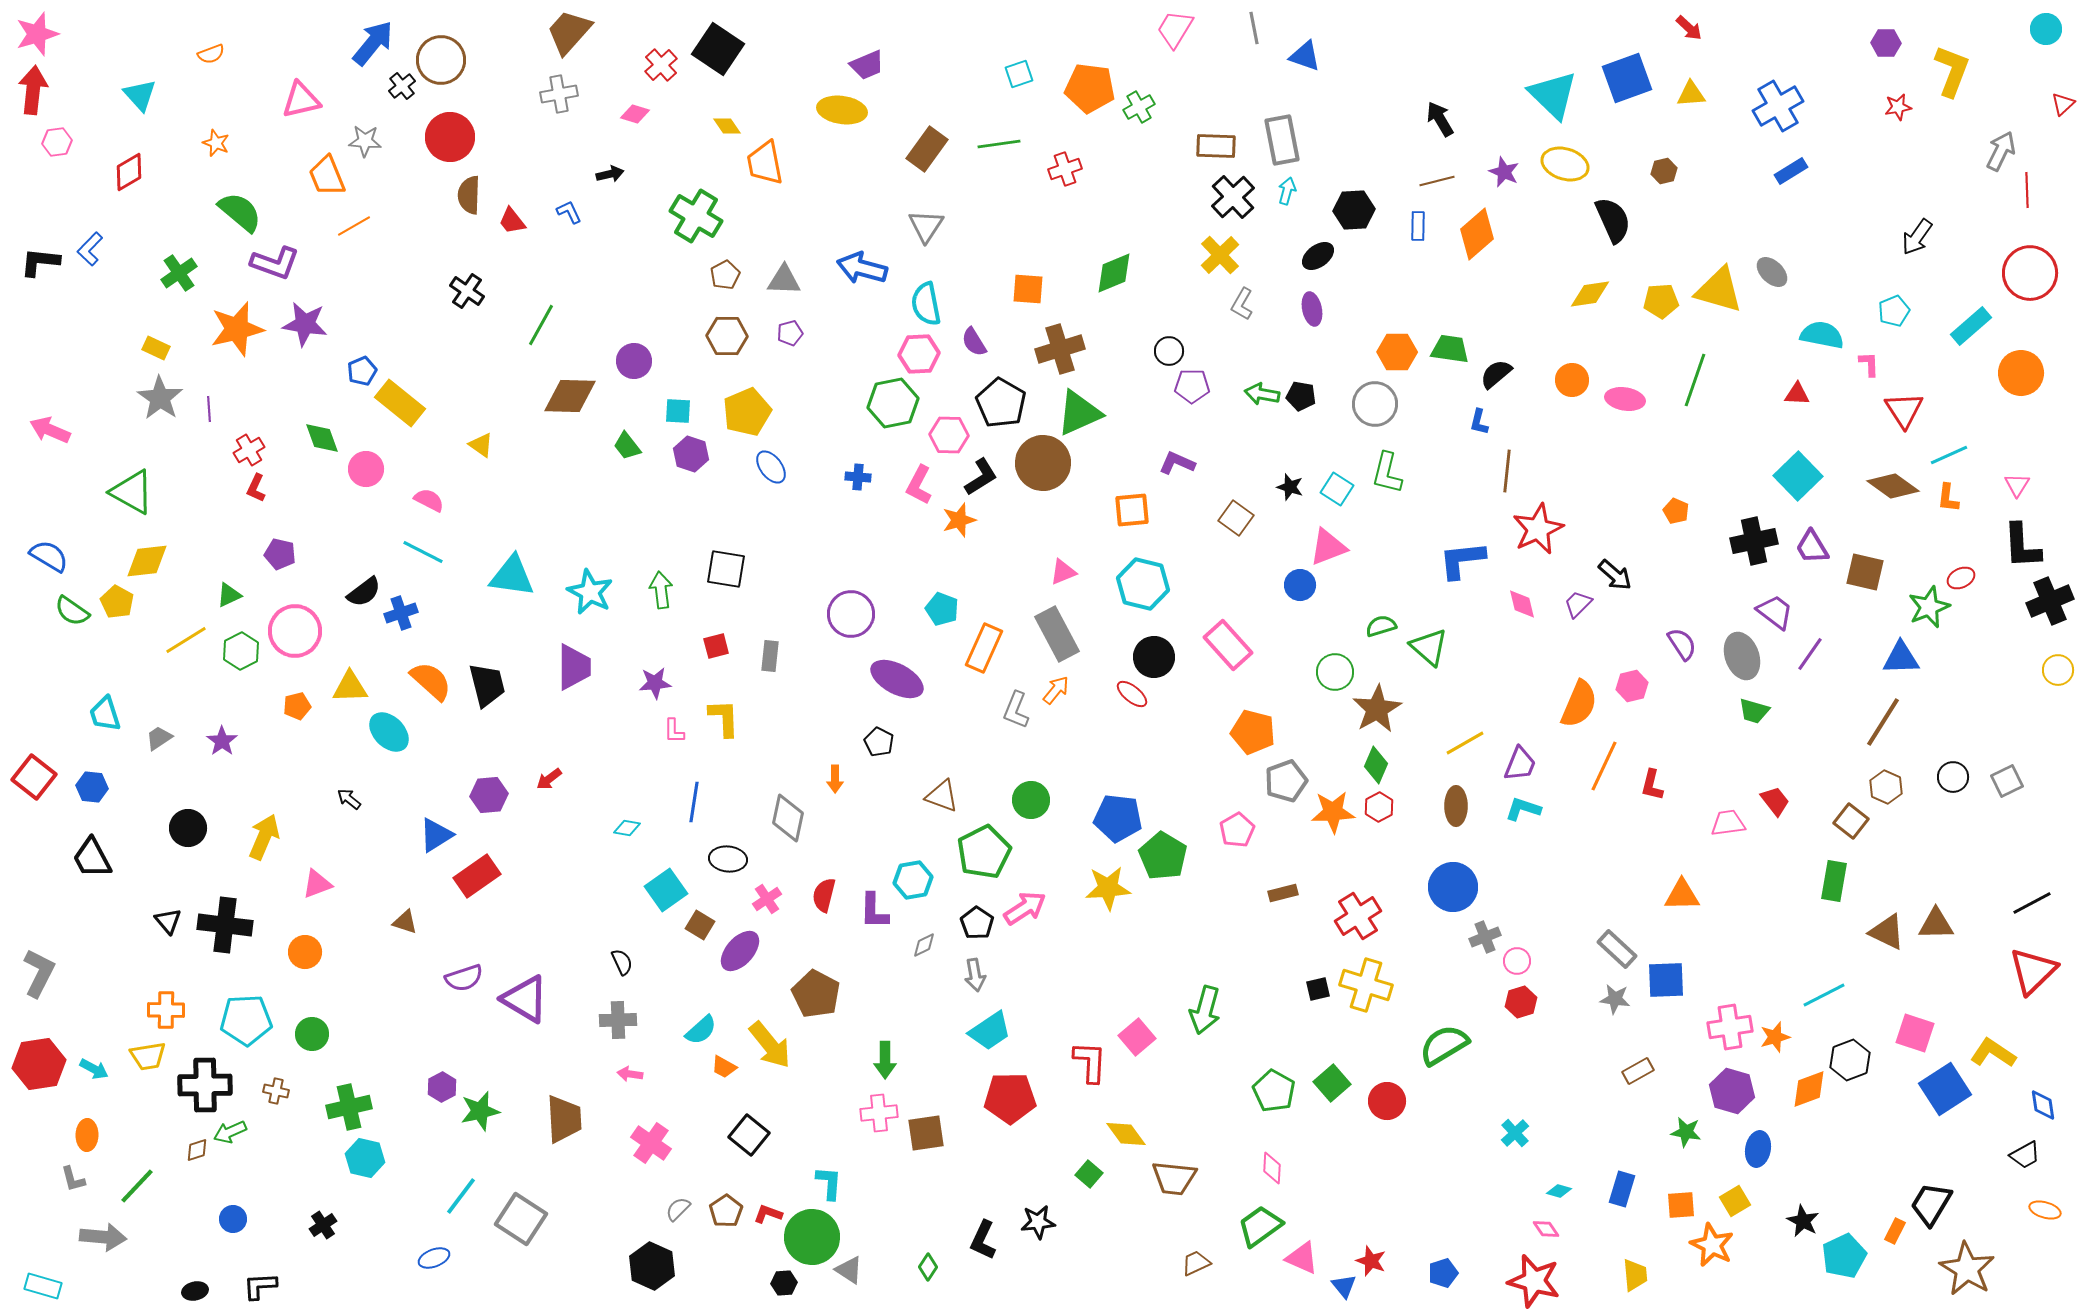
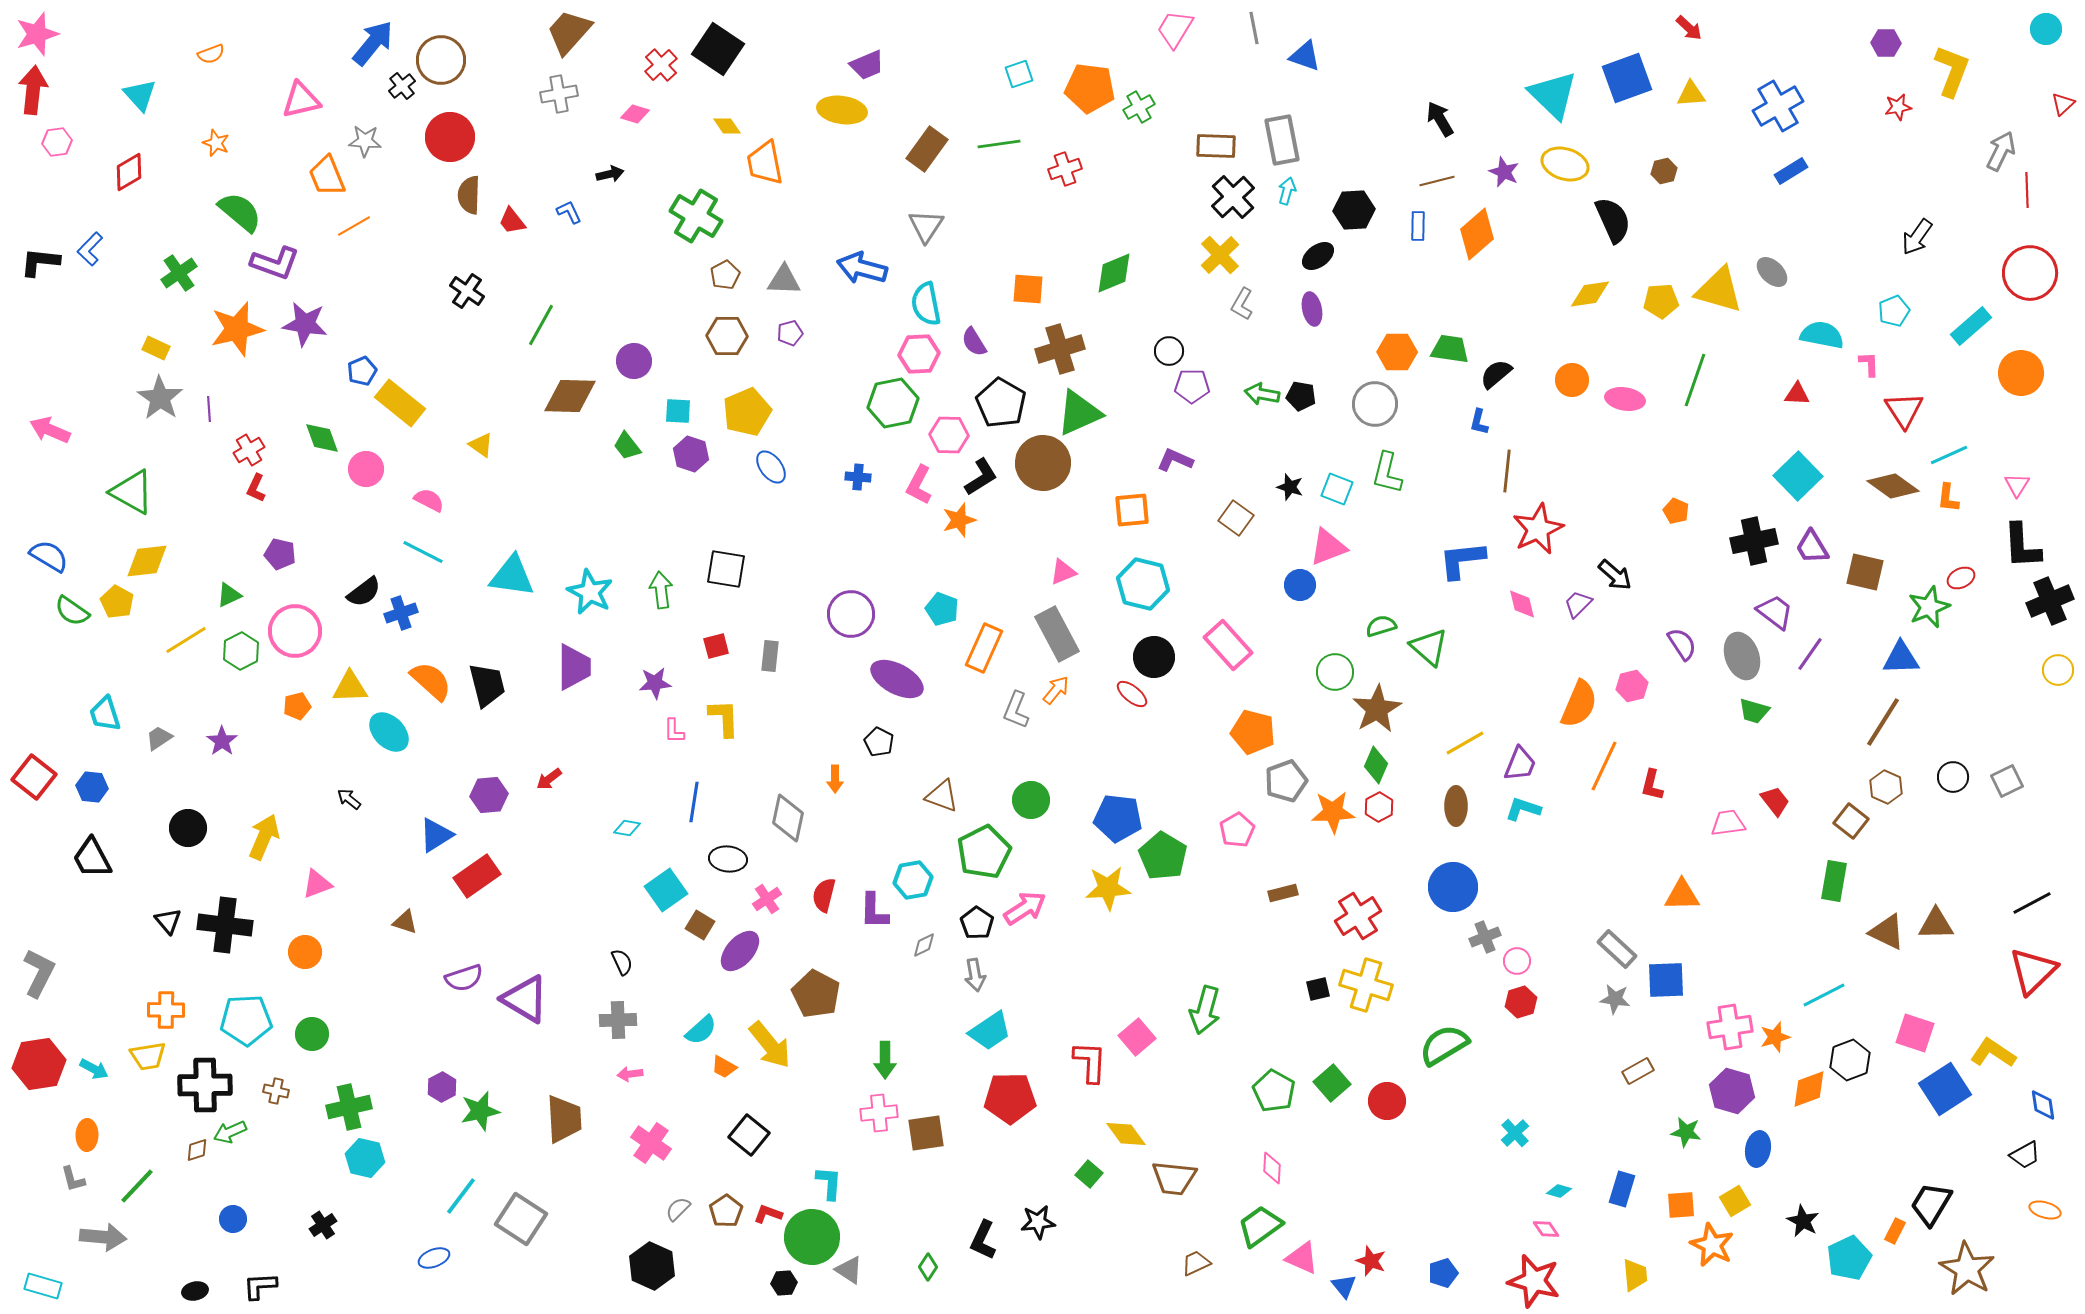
purple L-shape at (1177, 463): moved 2 px left, 3 px up
cyan square at (1337, 489): rotated 12 degrees counterclockwise
pink arrow at (630, 1074): rotated 15 degrees counterclockwise
cyan pentagon at (1844, 1256): moved 5 px right, 2 px down
